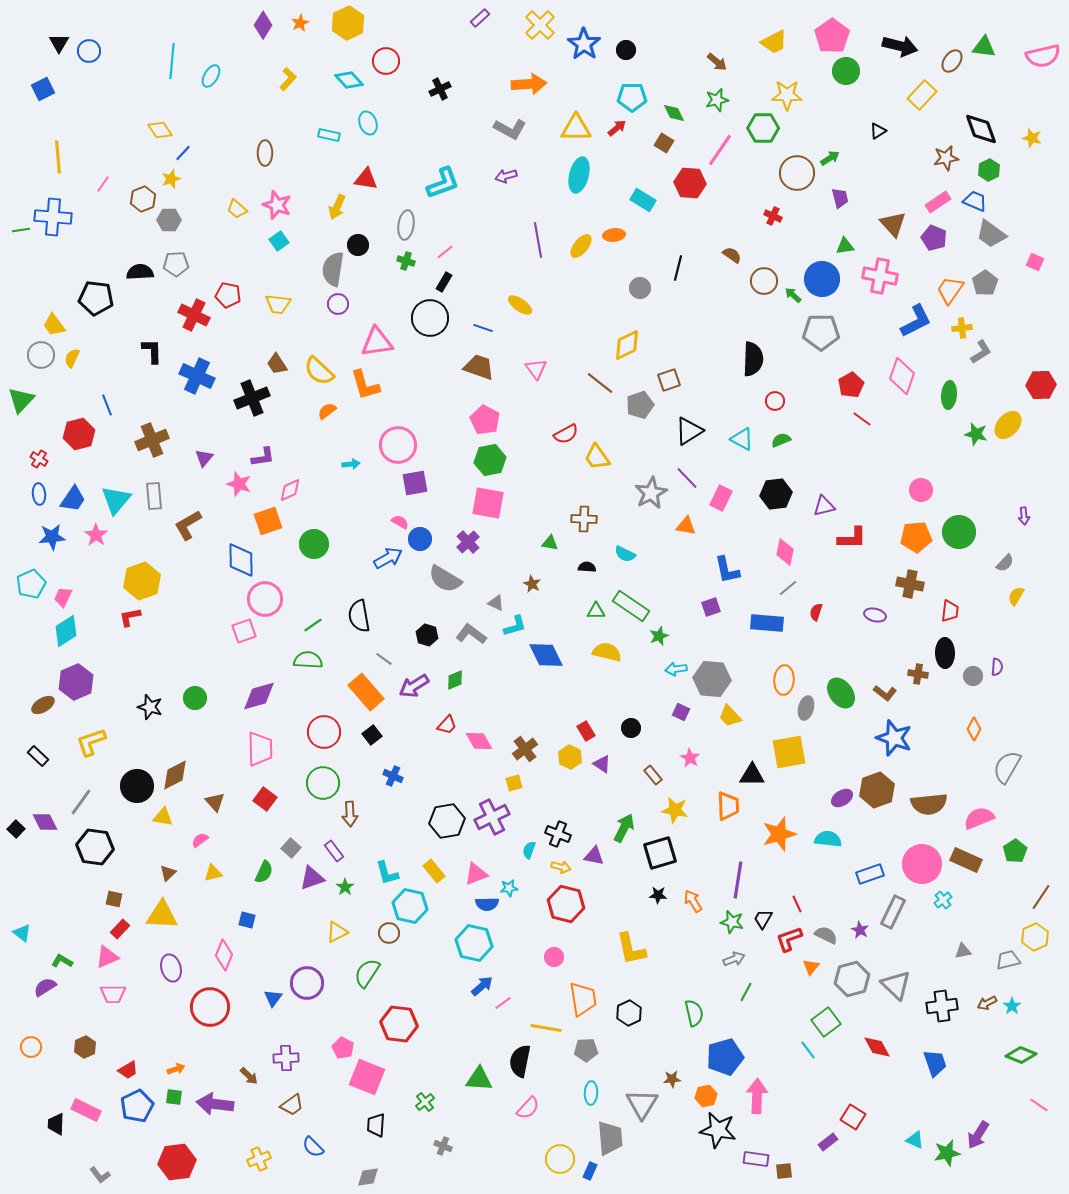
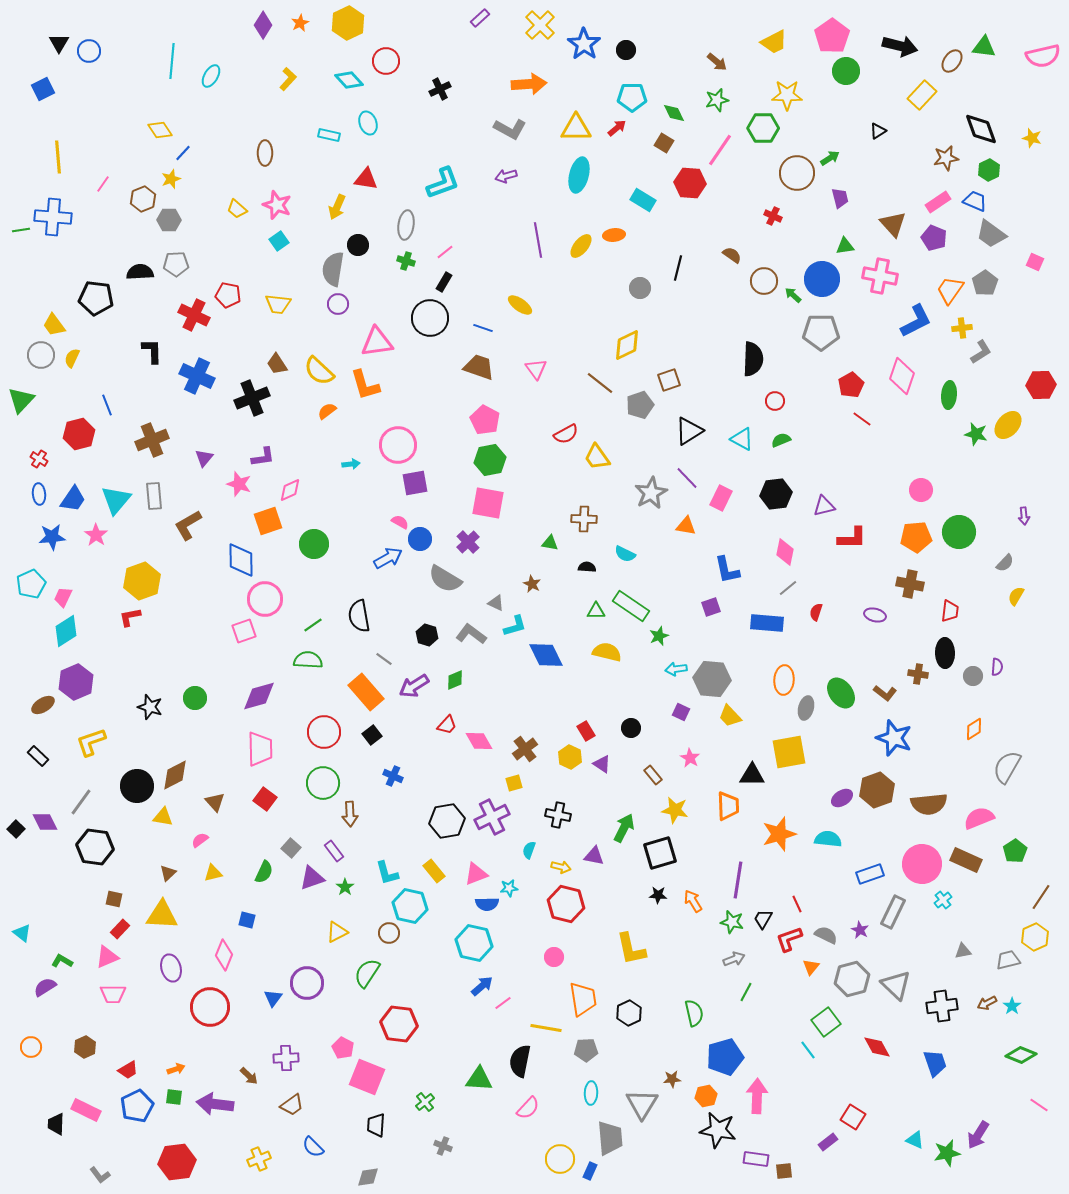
orange diamond at (974, 729): rotated 30 degrees clockwise
black cross at (558, 834): moved 19 px up; rotated 10 degrees counterclockwise
